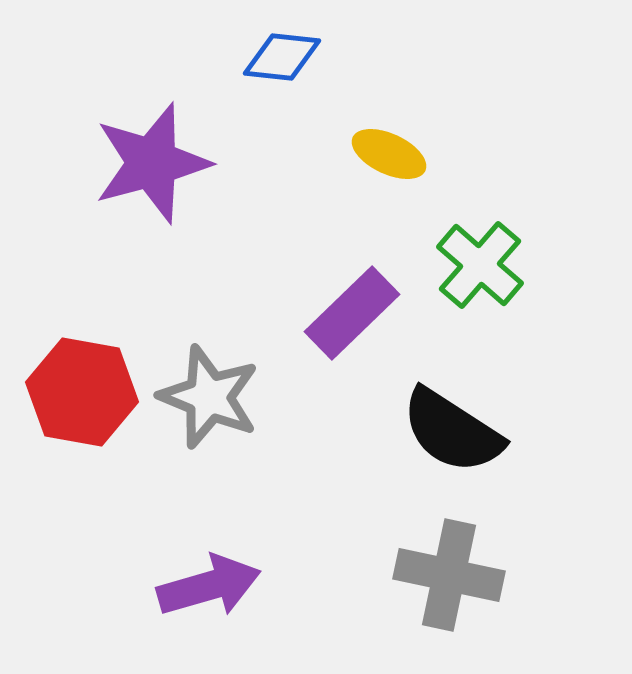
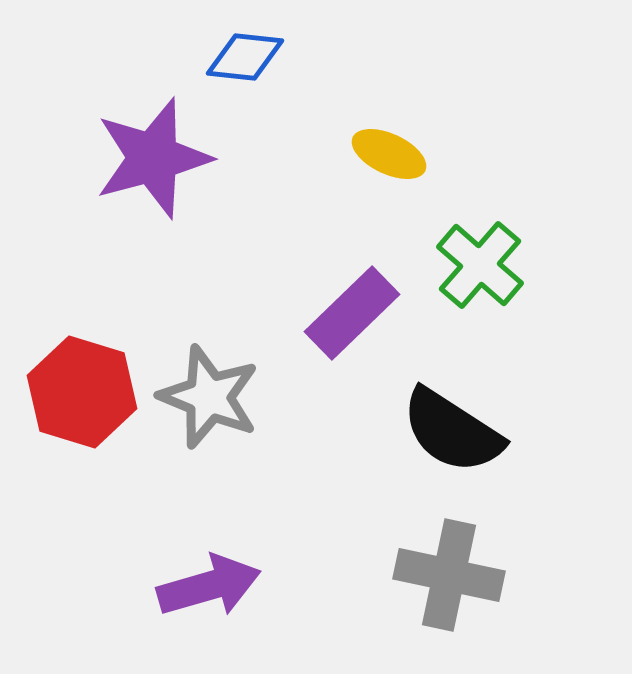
blue diamond: moved 37 px left
purple star: moved 1 px right, 5 px up
red hexagon: rotated 7 degrees clockwise
